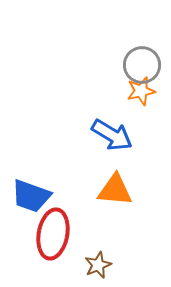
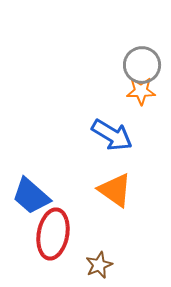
orange star: rotated 12 degrees clockwise
orange triangle: rotated 30 degrees clockwise
blue trapezoid: rotated 21 degrees clockwise
brown star: moved 1 px right
